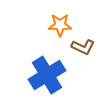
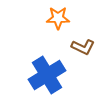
orange star: moved 2 px left, 7 px up
